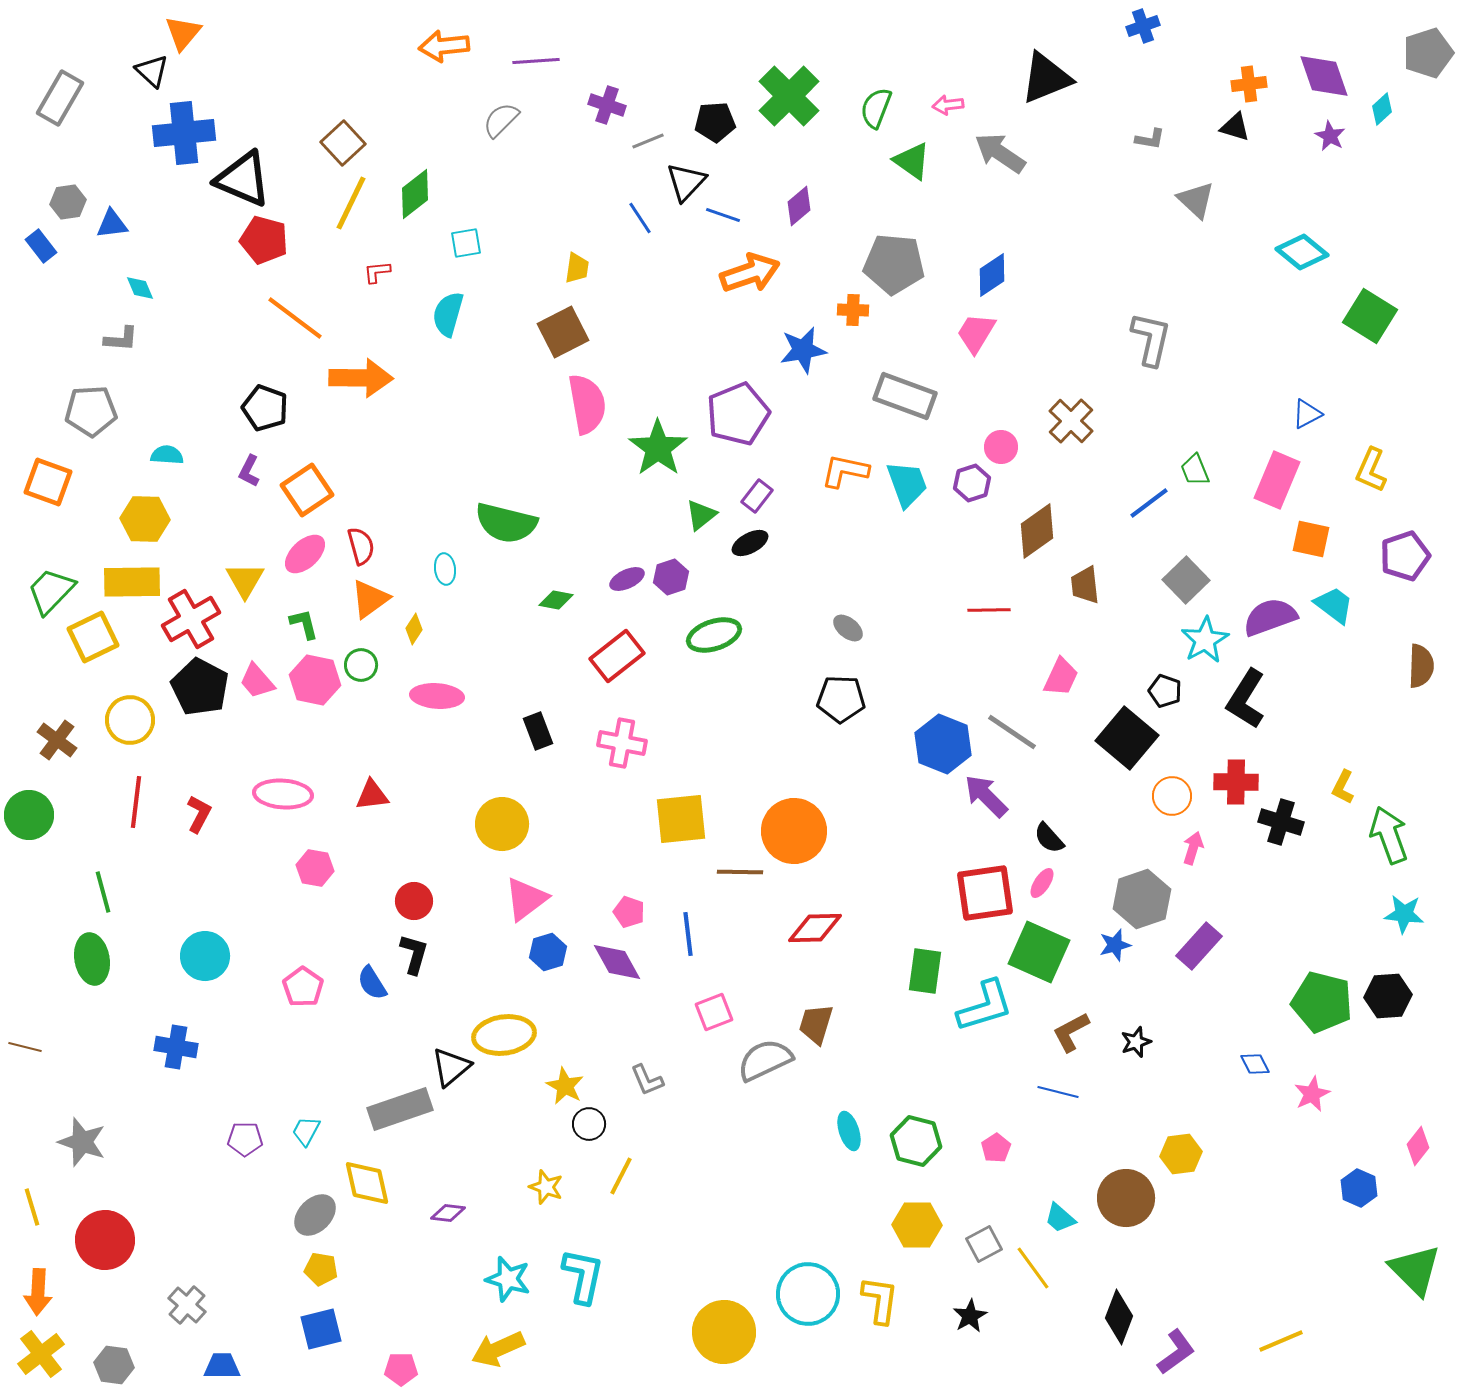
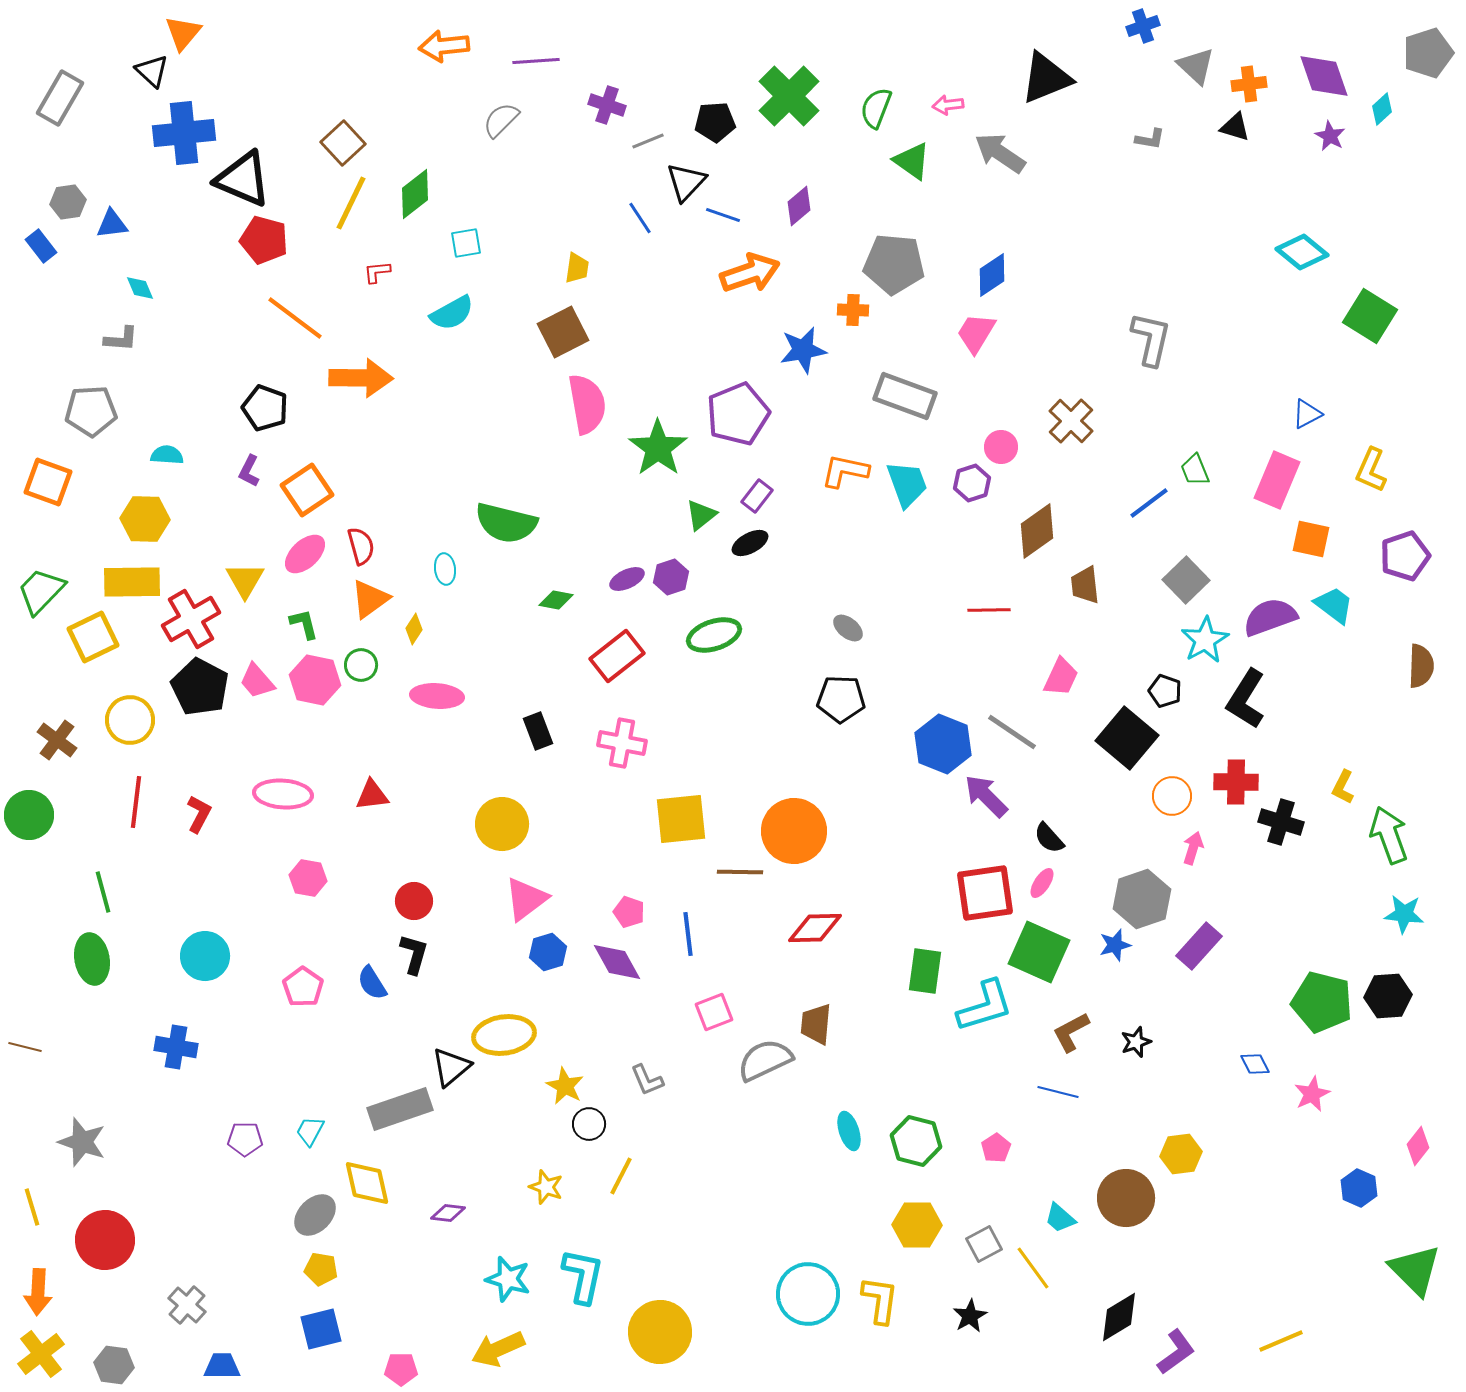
gray triangle at (1196, 200): moved 134 px up
cyan semicircle at (448, 314): moved 4 px right, 1 px up; rotated 135 degrees counterclockwise
green trapezoid at (51, 591): moved 10 px left
pink hexagon at (315, 868): moved 7 px left, 10 px down
brown trapezoid at (816, 1024): rotated 12 degrees counterclockwise
cyan trapezoid at (306, 1131): moved 4 px right
black diamond at (1119, 1317): rotated 38 degrees clockwise
yellow circle at (724, 1332): moved 64 px left
